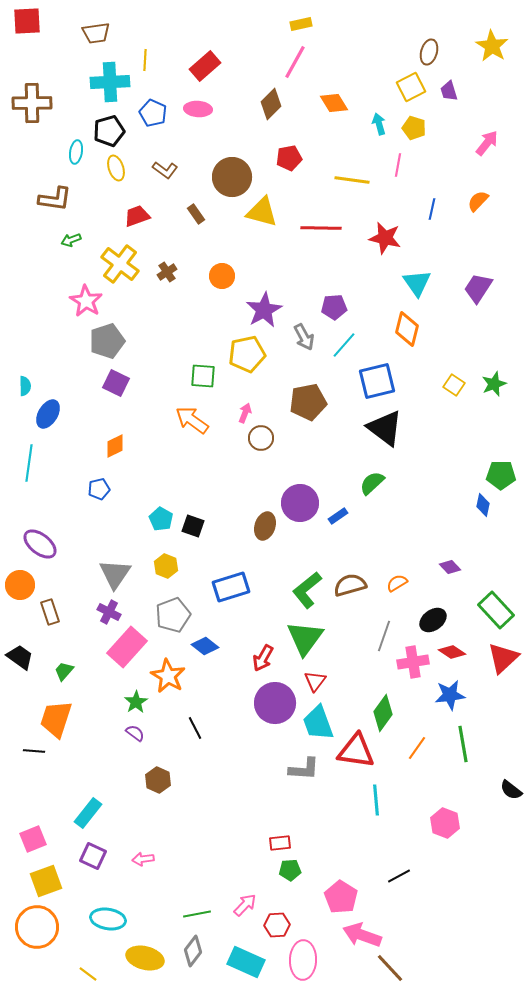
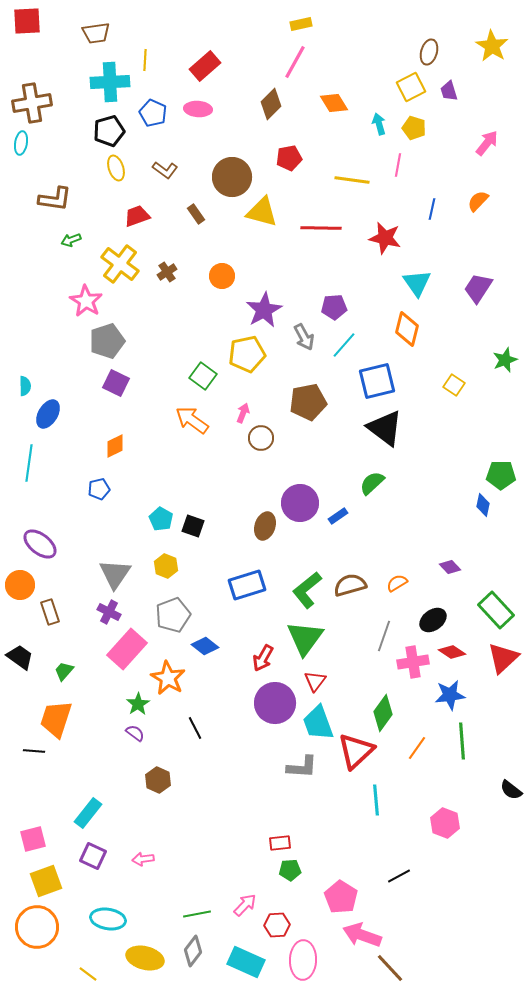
brown cross at (32, 103): rotated 9 degrees counterclockwise
cyan ellipse at (76, 152): moved 55 px left, 9 px up
green square at (203, 376): rotated 32 degrees clockwise
green star at (494, 384): moved 11 px right, 24 px up
pink arrow at (245, 413): moved 2 px left
blue rectangle at (231, 587): moved 16 px right, 2 px up
pink rectangle at (127, 647): moved 2 px down
orange star at (168, 676): moved 2 px down
green star at (136, 702): moved 2 px right, 2 px down
green line at (463, 744): moved 1 px left, 3 px up; rotated 6 degrees clockwise
red triangle at (356, 751): rotated 51 degrees counterclockwise
gray L-shape at (304, 769): moved 2 px left, 2 px up
pink square at (33, 839): rotated 8 degrees clockwise
